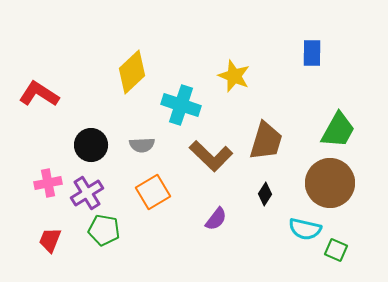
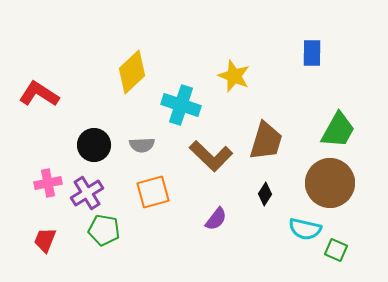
black circle: moved 3 px right
orange square: rotated 16 degrees clockwise
red trapezoid: moved 5 px left
